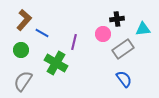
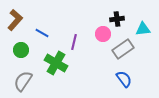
brown L-shape: moved 9 px left
